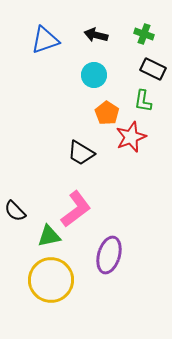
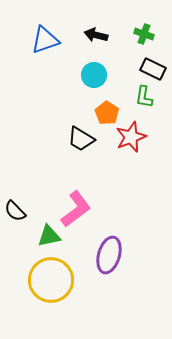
green L-shape: moved 1 px right, 4 px up
black trapezoid: moved 14 px up
